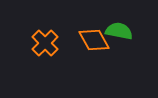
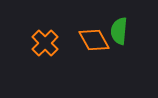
green semicircle: rotated 96 degrees counterclockwise
